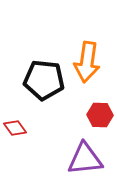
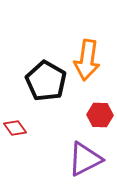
orange arrow: moved 2 px up
black pentagon: moved 2 px right, 1 px down; rotated 24 degrees clockwise
purple triangle: rotated 21 degrees counterclockwise
